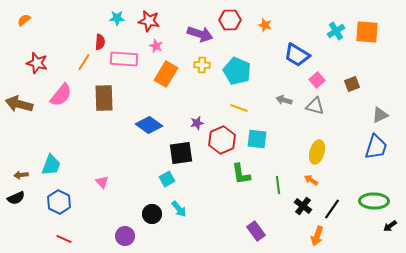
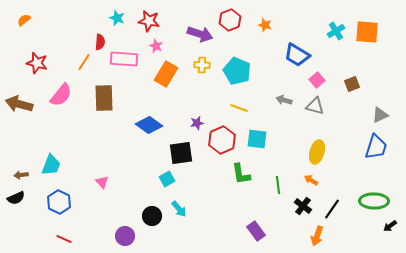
cyan star at (117, 18): rotated 21 degrees clockwise
red hexagon at (230, 20): rotated 20 degrees counterclockwise
black circle at (152, 214): moved 2 px down
